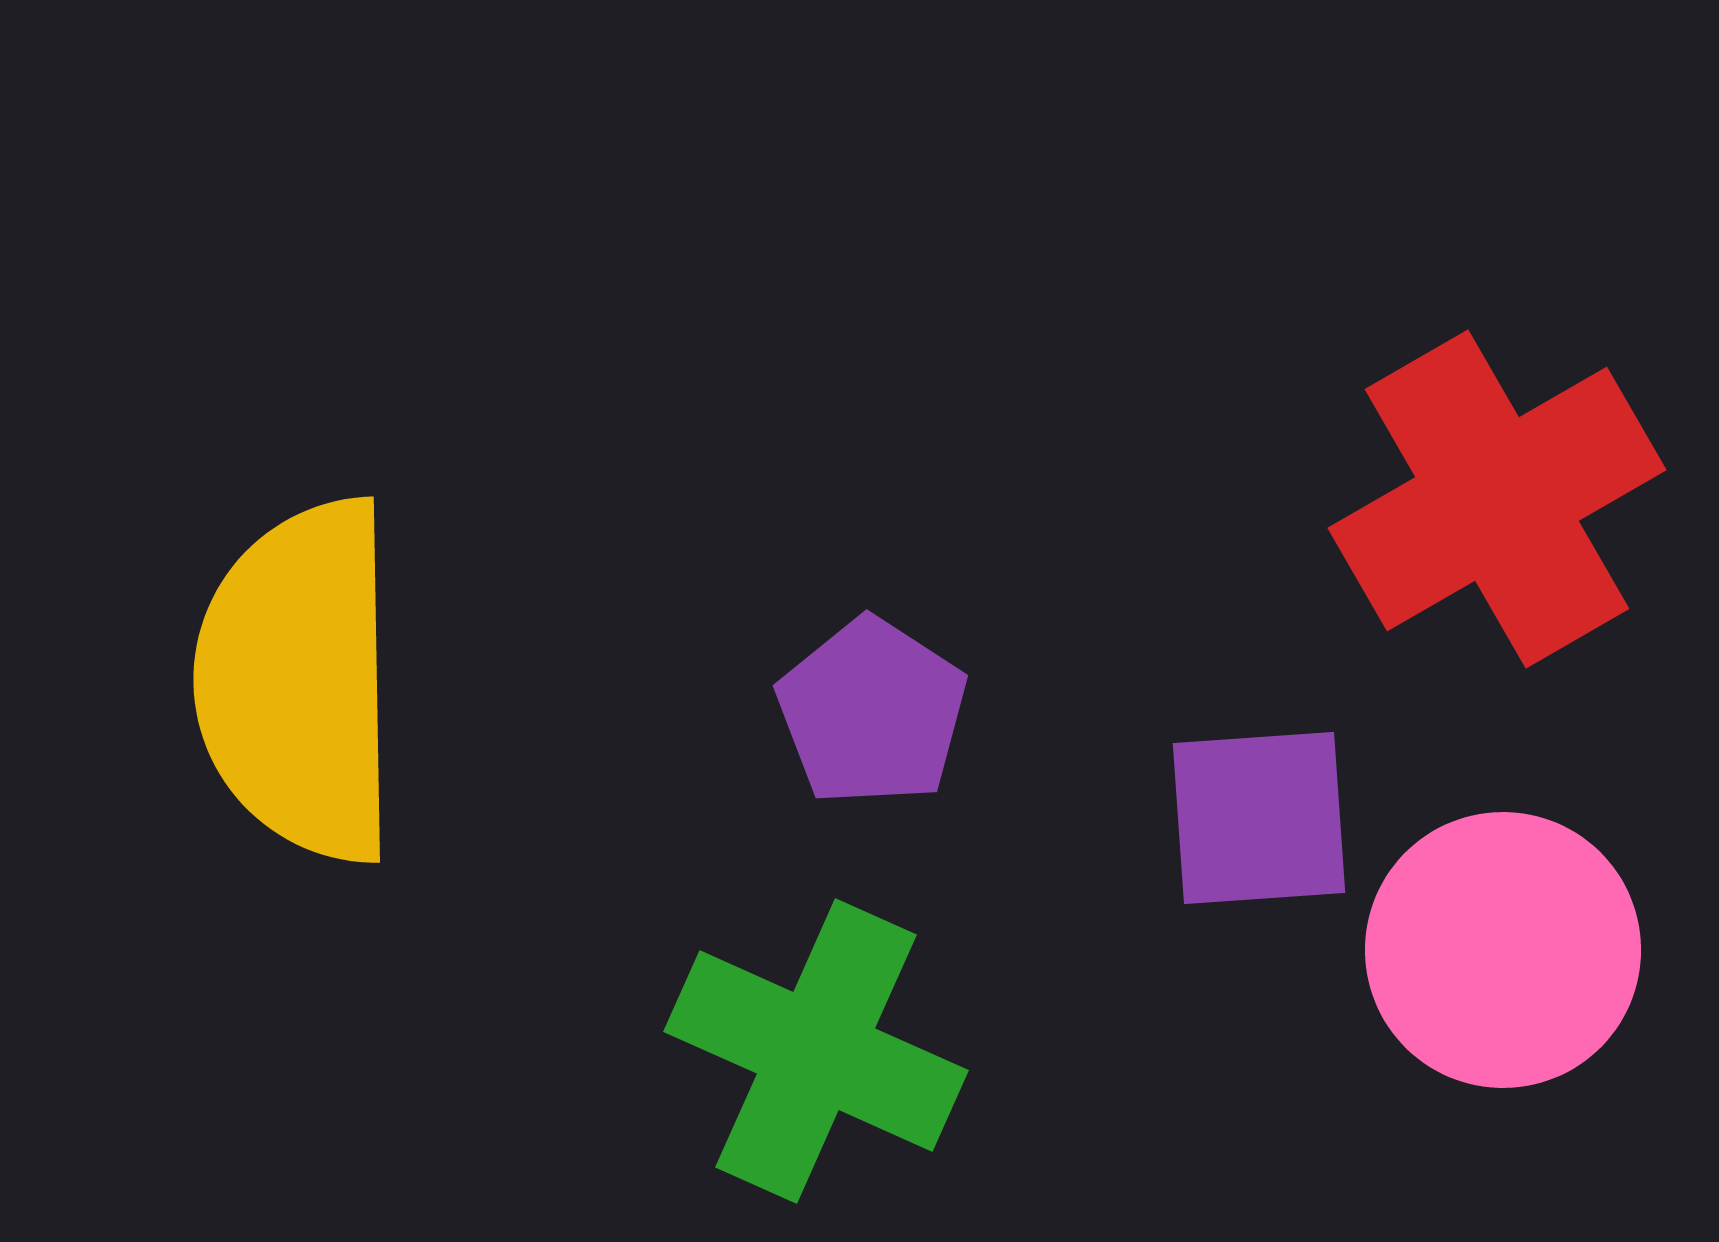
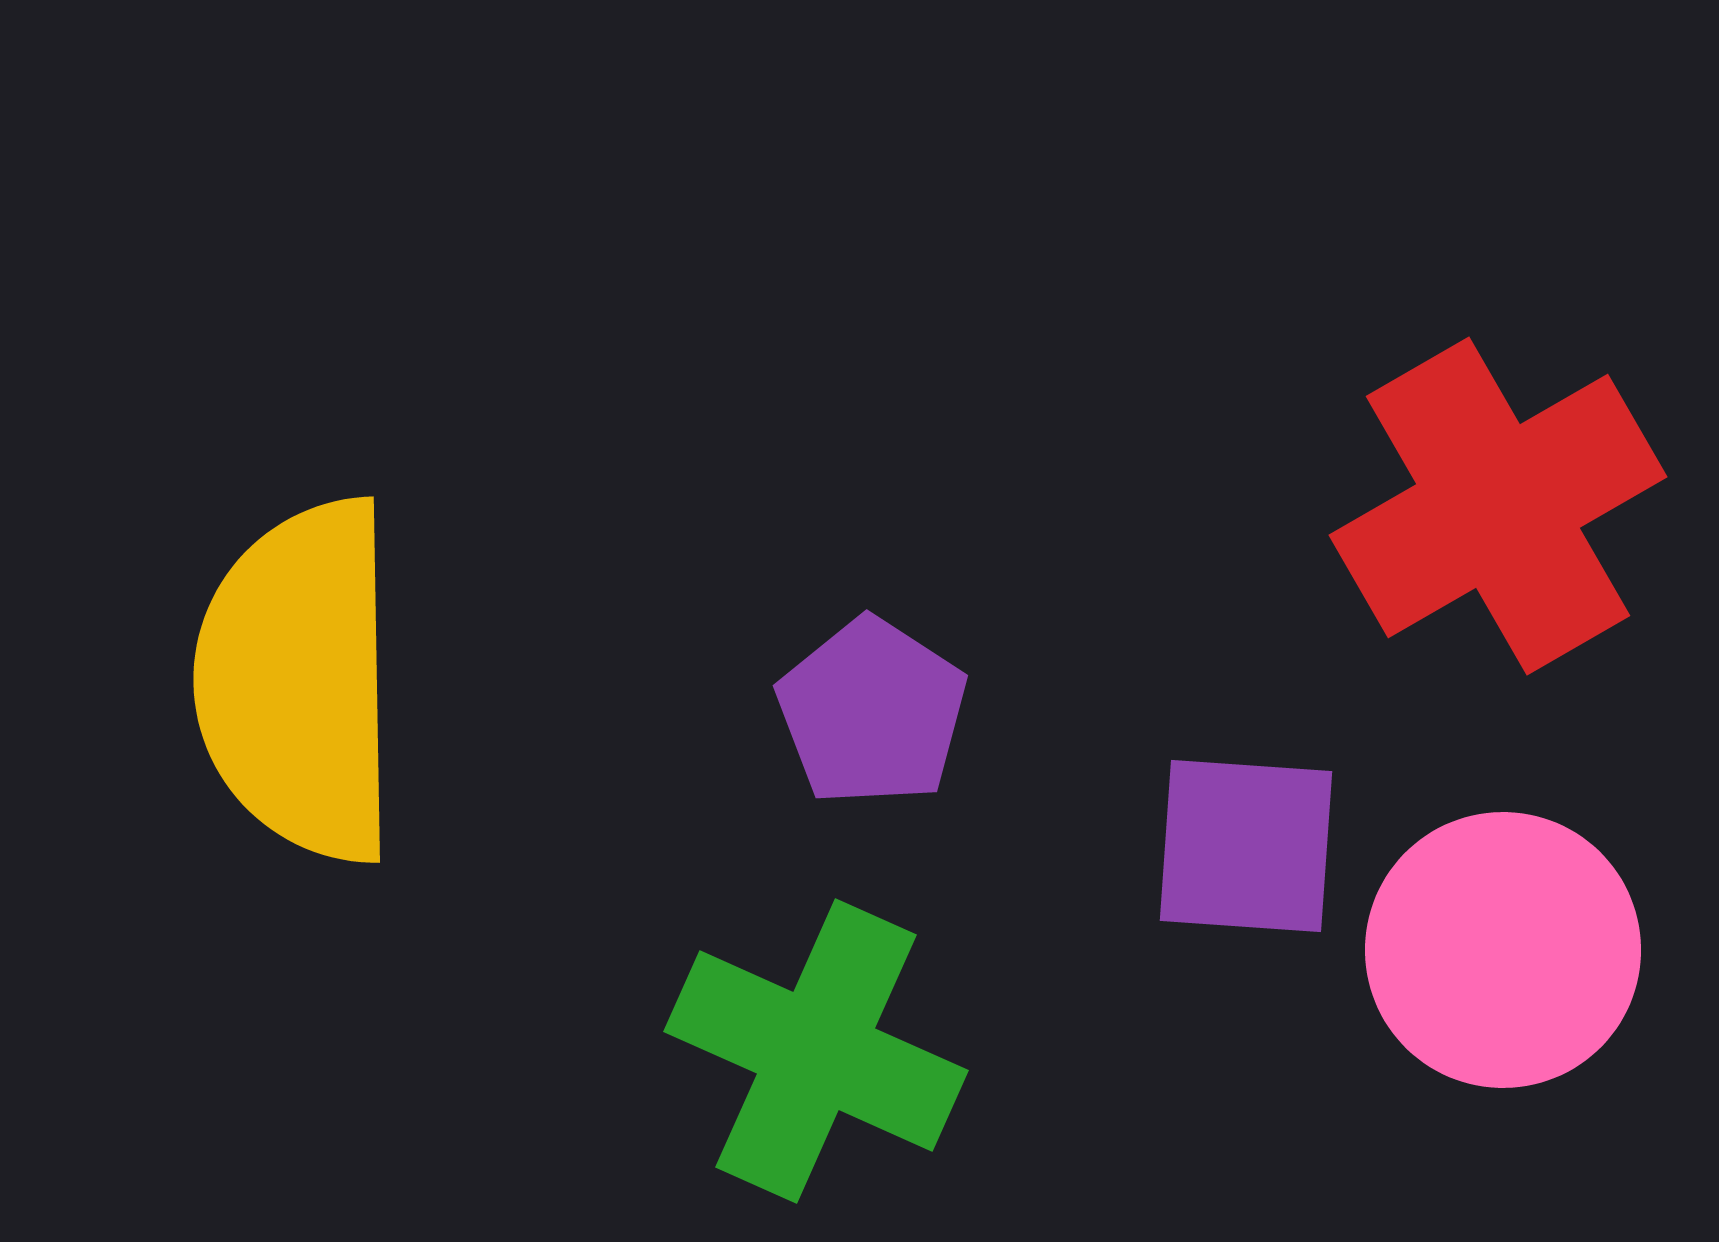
red cross: moved 1 px right, 7 px down
purple square: moved 13 px left, 28 px down; rotated 8 degrees clockwise
